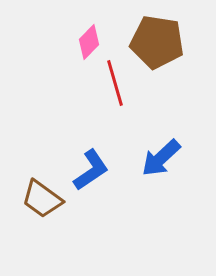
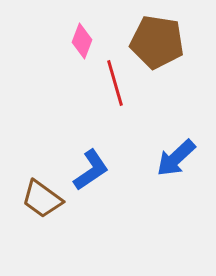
pink diamond: moved 7 px left, 1 px up; rotated 24 degrees counterclockwise
blue arrow: moved 15 px right
